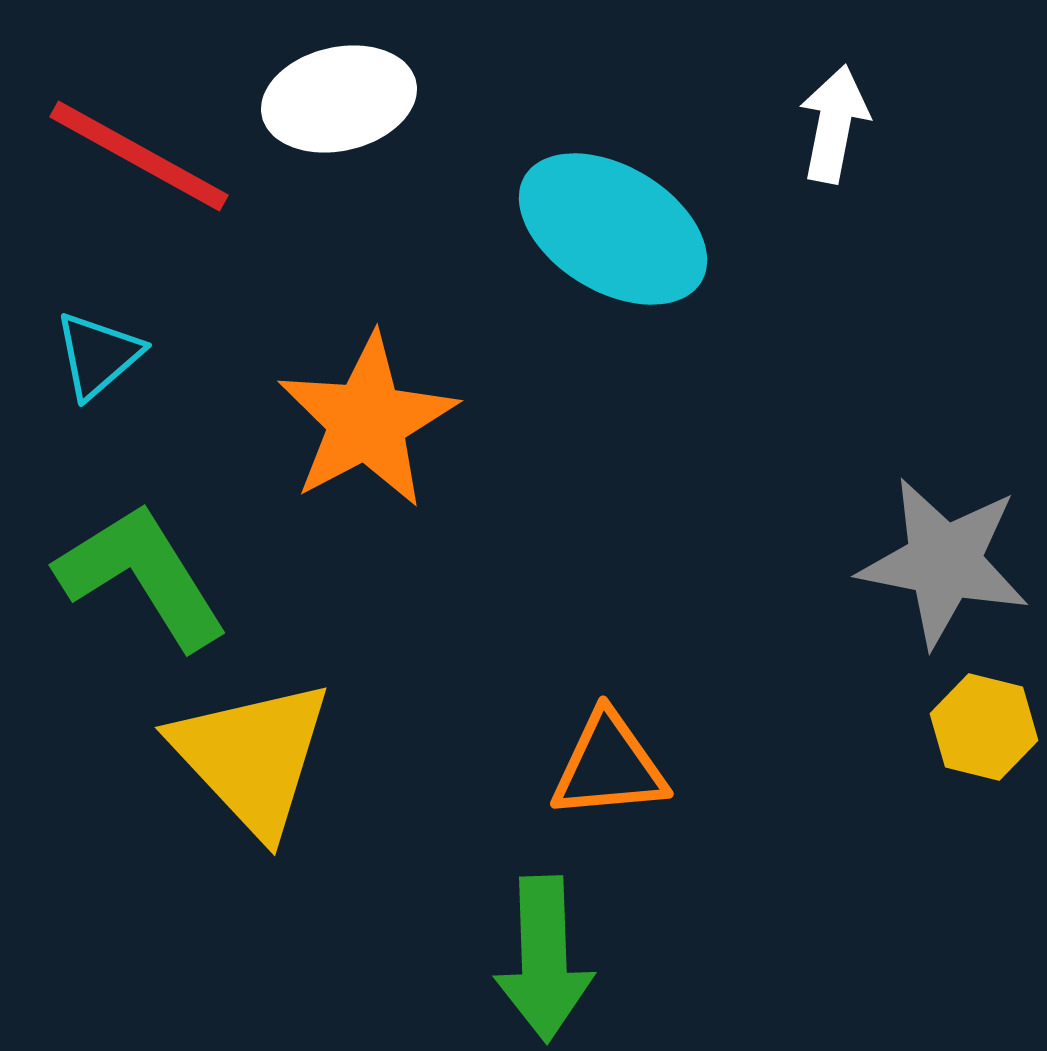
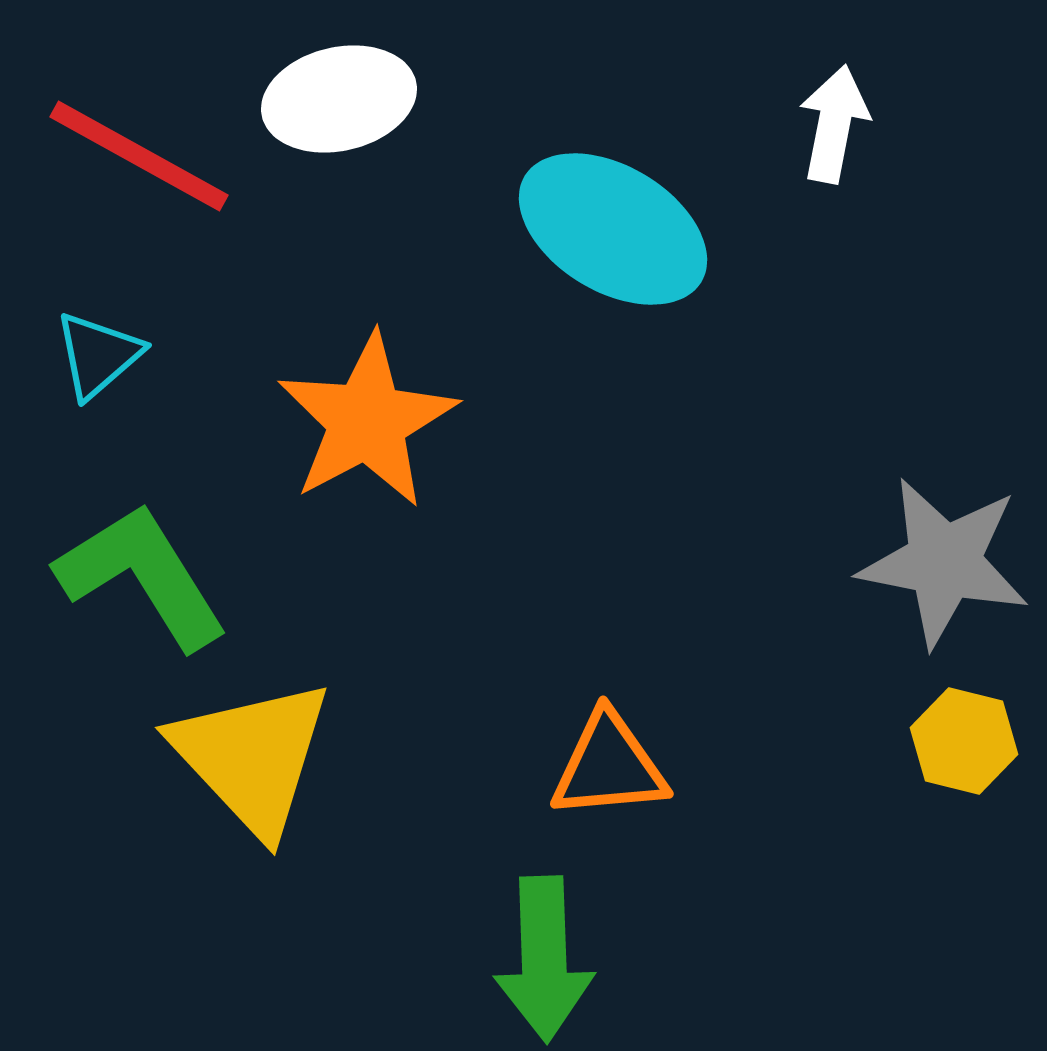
yellow hexagon: moved 20 px left, 14 px down
